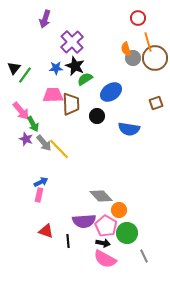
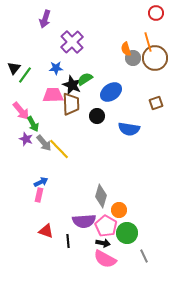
red circle: moved 18 px right, 5 px up
black star: moved 3 px left, 19 px down
gray diamond: rotated 60 degrees clockwise
